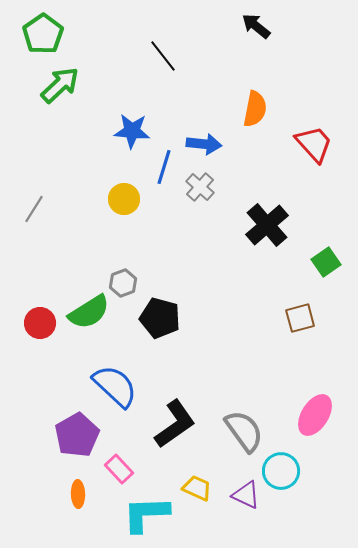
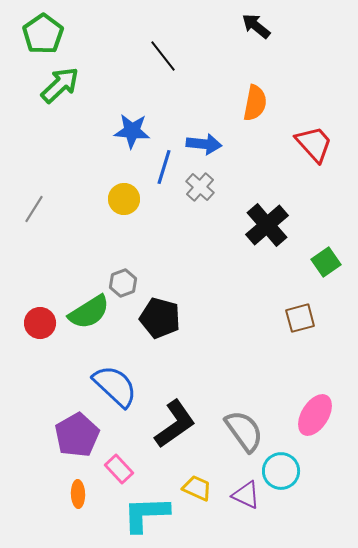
orange semicircle: moved 6 px up
